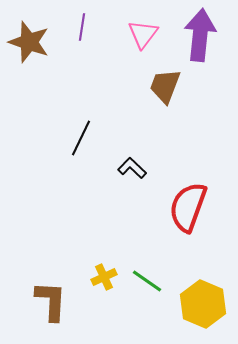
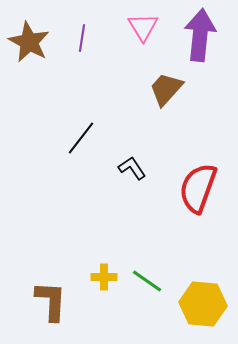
purple line: moved 11 px down
pink triangle: moved 7 px up; rotated 8 degrees counterclockwise
brown star: rotated 9 degrees clockwise
brown trapezoid: moved 1 px right, 3 px down; rotated 21 degrees clockwise
black line: rotated 12 degrees clockwise
black L-shape: rotated 12 degrees clockwise
red semicircle: moved 10 px right, 19 px up
yellow cross: rotated 25 degrees clockwise
yellow hexagon: rotated 18 degrees counterclockwise
